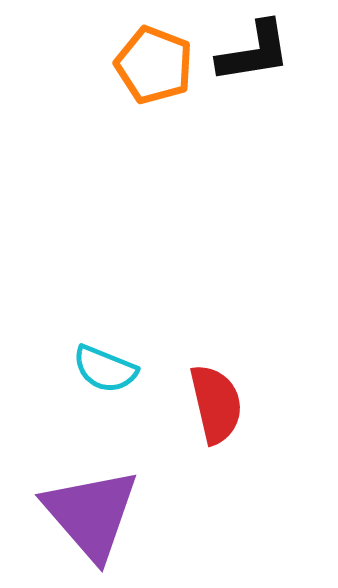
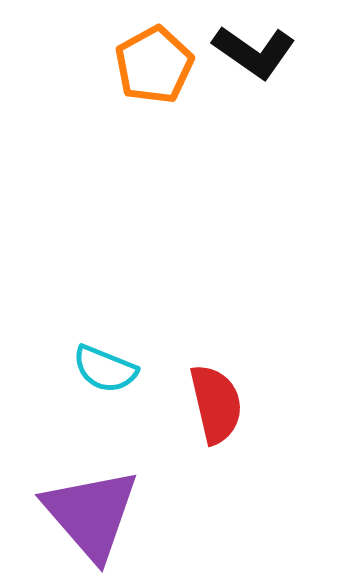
black L-shape: rotated 44 degrees clockwise
orange pentagon: rotated 22 degrees clockwise
